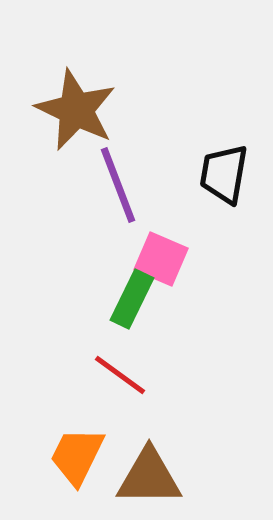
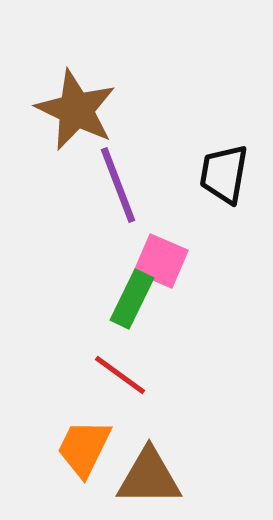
pink square: moved 2 px down
orange trapezoid: moved 7 px right, 8 px up
